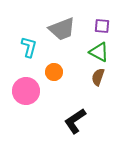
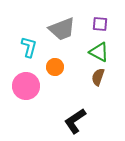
purple square: moved 2 px left, 2 px up
orange circle: moved 1 px right, 5 px up
pink circle: moved 5 px up
